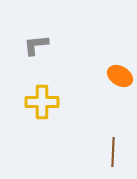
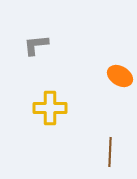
yellow cross: moved 8 px right, 6 px down
brown line: moved 3 px left
